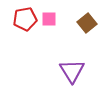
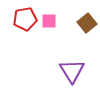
pink square: moved 2 px down
